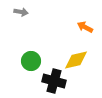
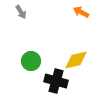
gray arrow: rotated 48 degrees clockwise
orange arrow: moved 4 px left, 15 px up
black cross: moved 2 px right
